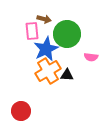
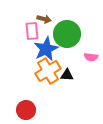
red circle: moved 5 px right, 1 px up
